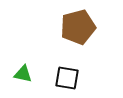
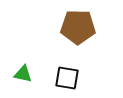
brown pentagon: rotated 16 degrees clockwise
